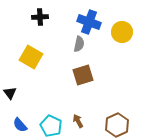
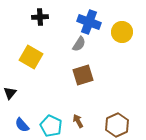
gray semicircle: rotated 21 degrees clockwise
black triangle: rotated 16 degrees clockwise
blue semicircle: moved 2 px right
